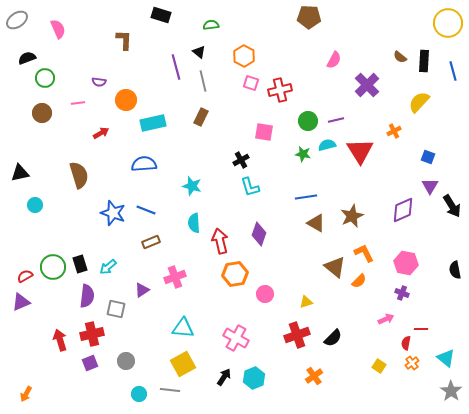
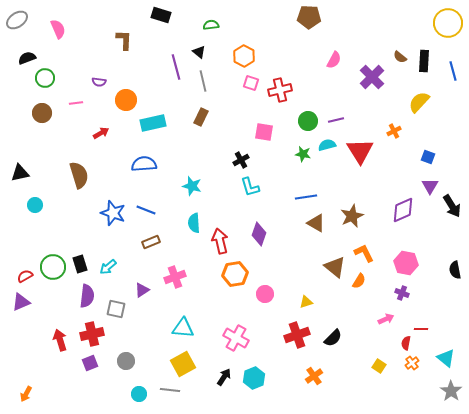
purple cross at (367, 85): moved 5 px right, 8 px up
pink line at (78, 103): moved 2 px left
orange semicircle at (359, 281): rotated 14 degrees counterclockwise
